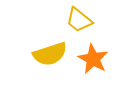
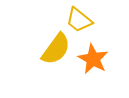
yellow semicircle: moved 6 px right, 5 px up; rotated 36 degrees counterclockwise
